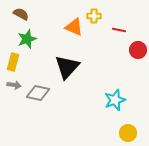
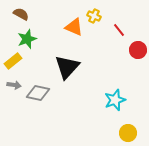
yellow cross: rotated 24 degrees clockwise
red line: rotated 40 degrees clockwise
yellow rectangle: moved 1 px up; rotated 36 degrees clockwise
